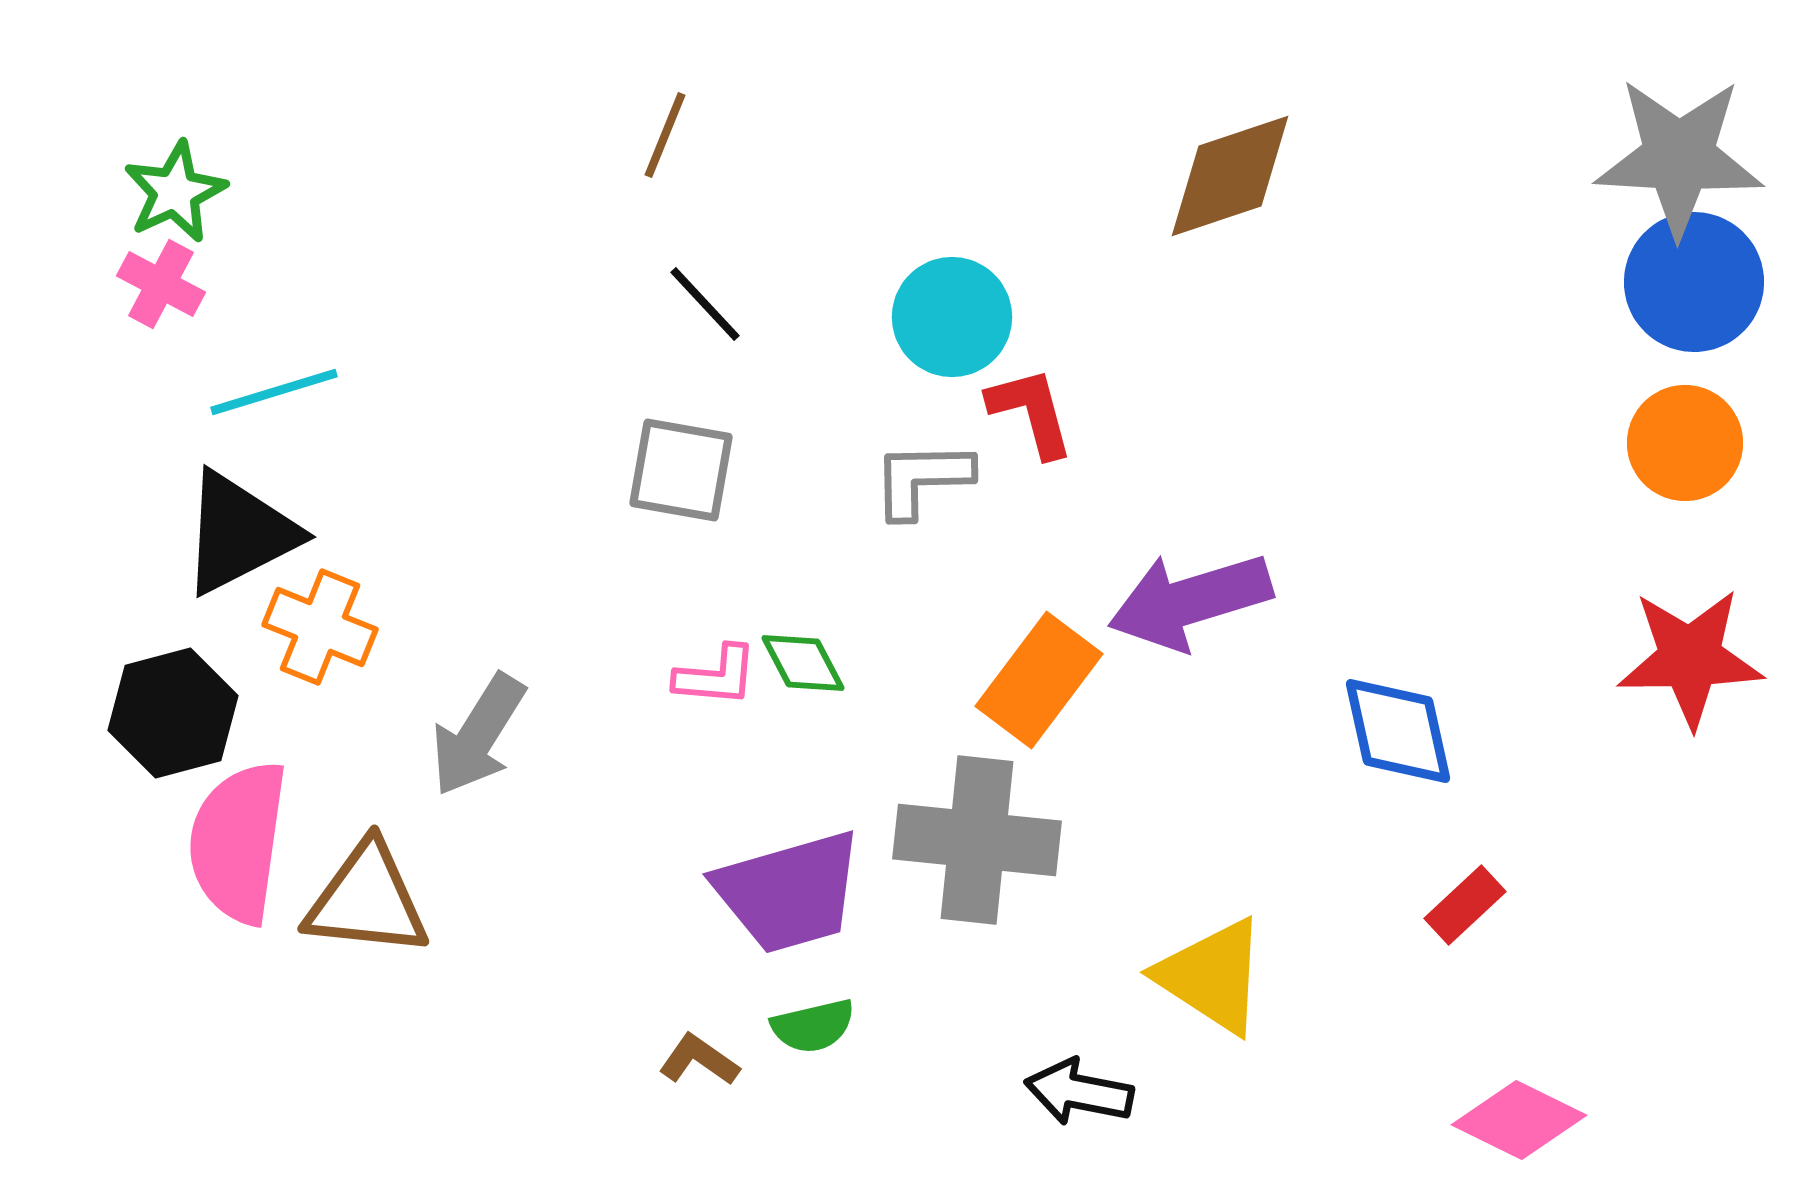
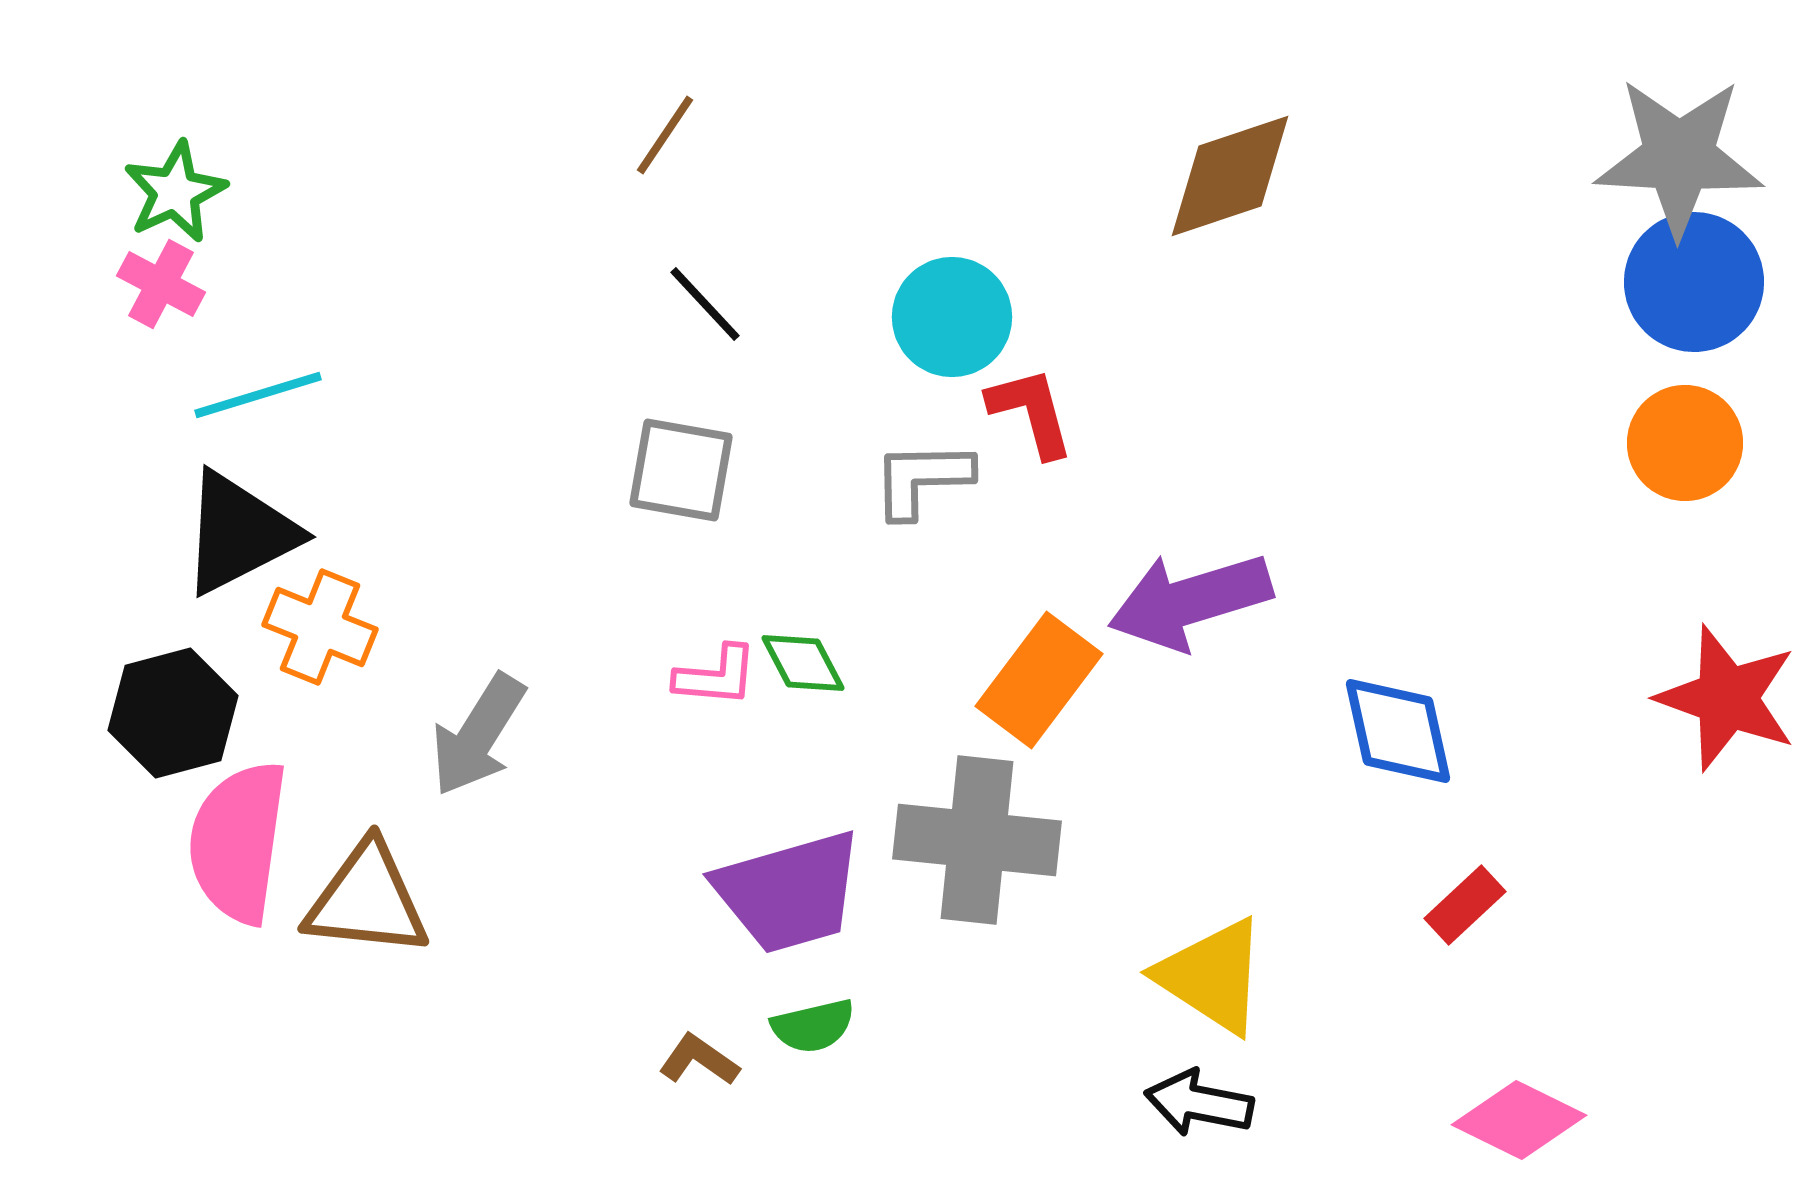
brown line: rotated 12 degrees clockwise
cyan line: moved 16 px left, 3 px down
red star: moved 37 px right, 40 px down; rotated 21 degrees clockwise
black arrow: moved 120 px right, 11 px down
